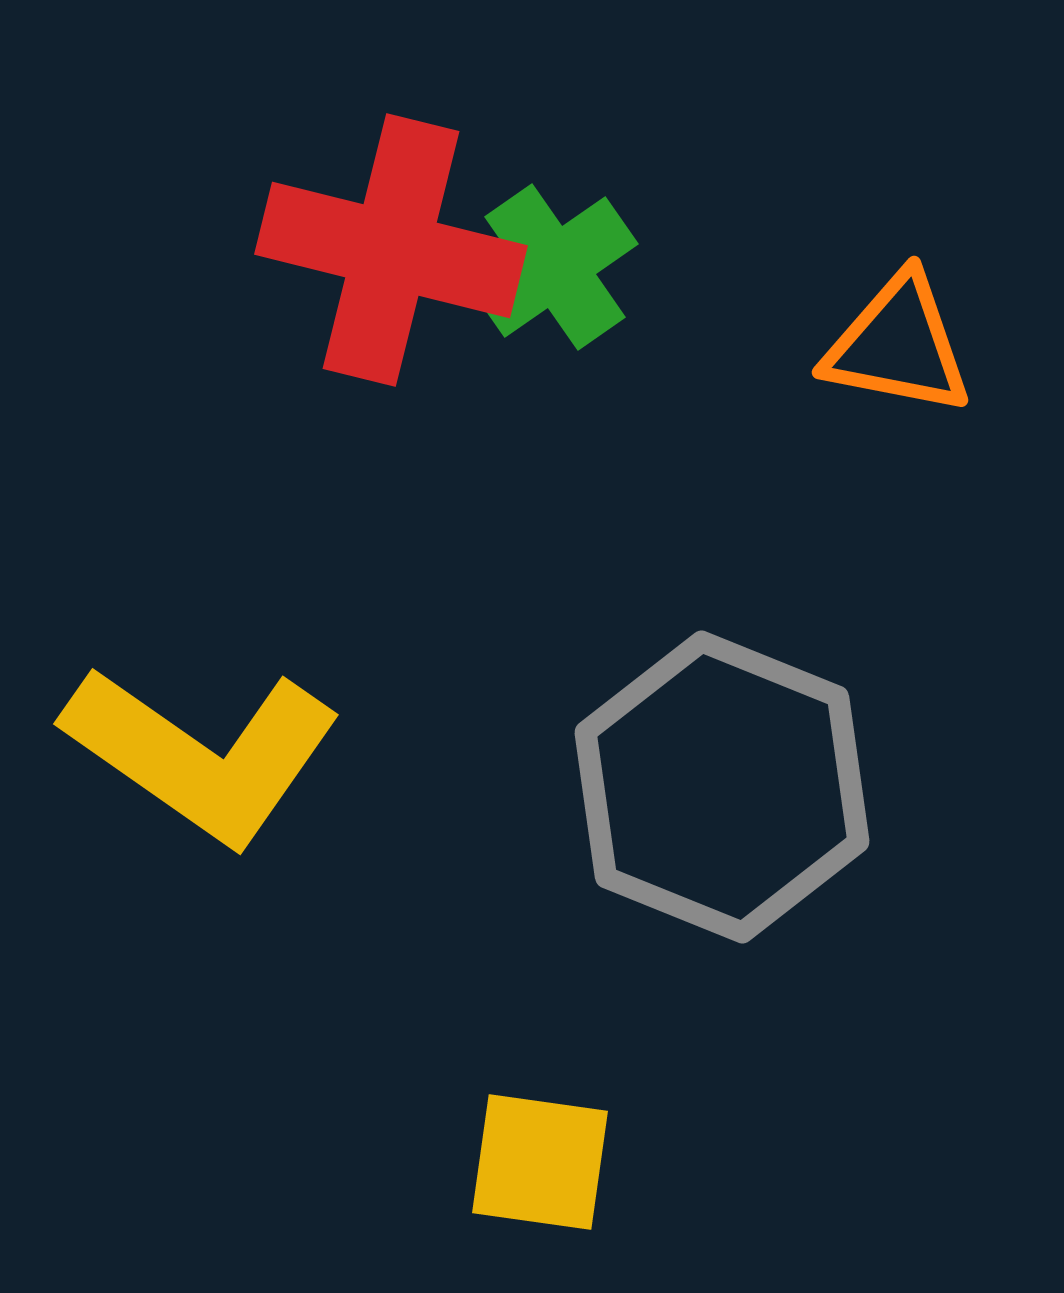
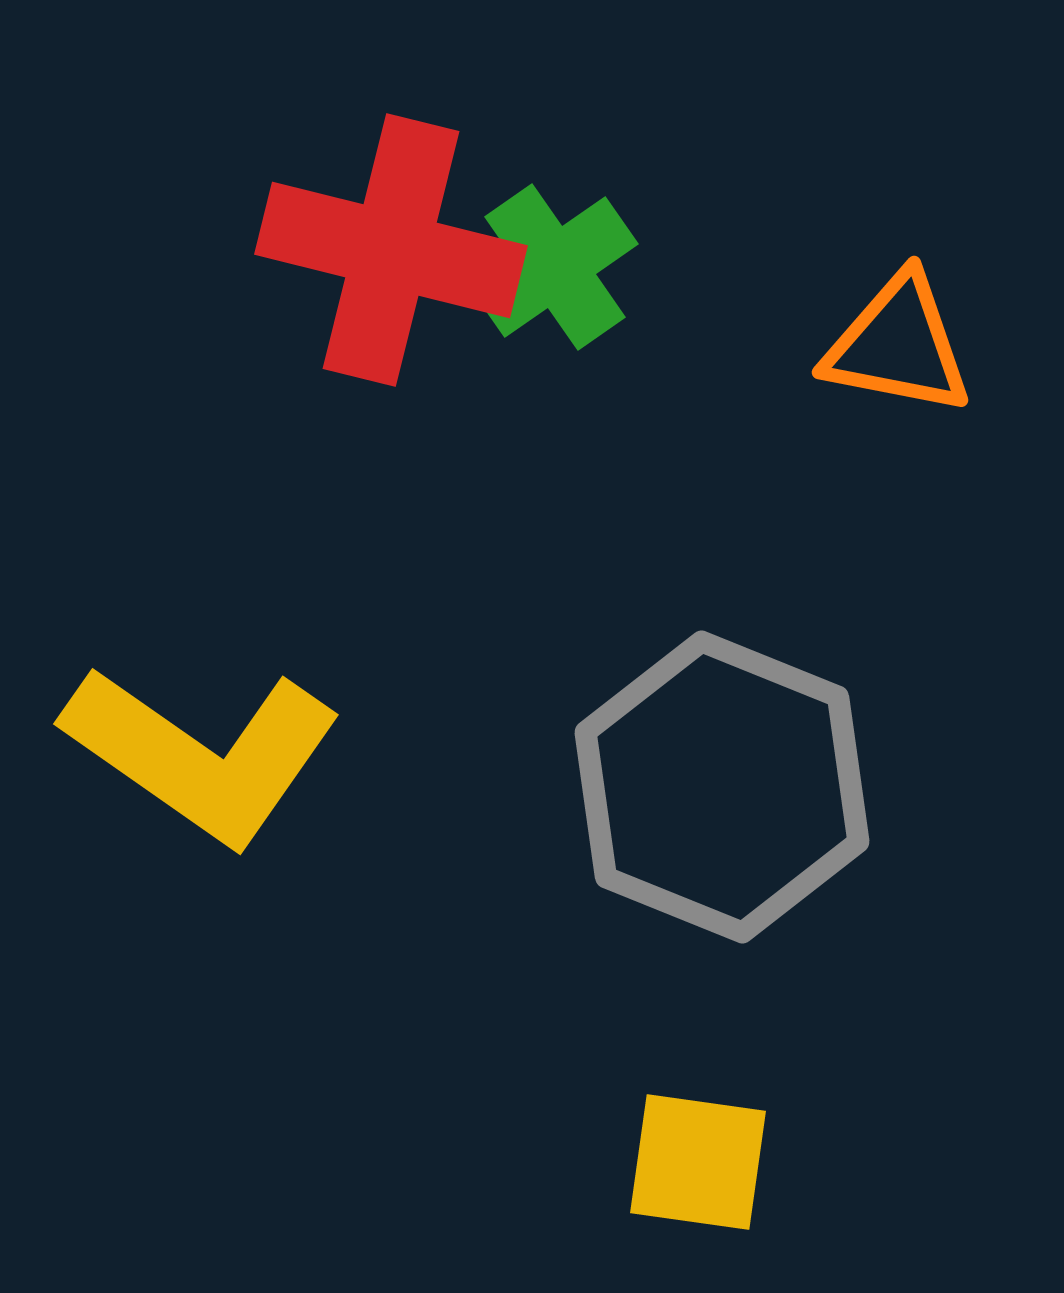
yellow square: moved 158 px right
